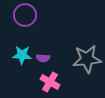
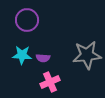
purple circle: moved 2 px right, 5 px down
gray star: moved 4 px up
pink cross: rotated 36 degrees clockwise
